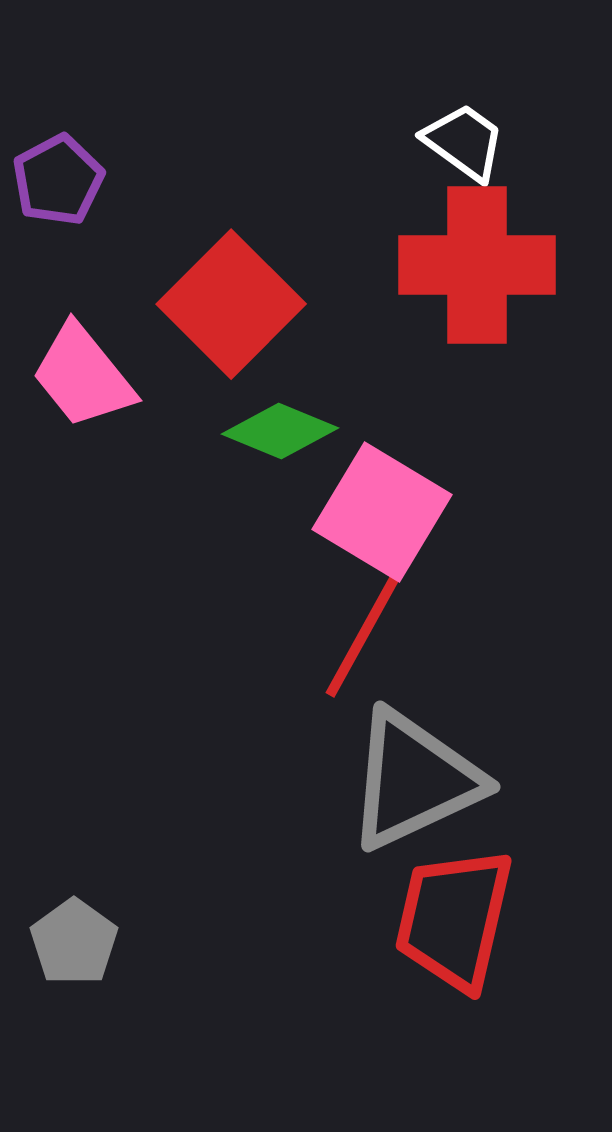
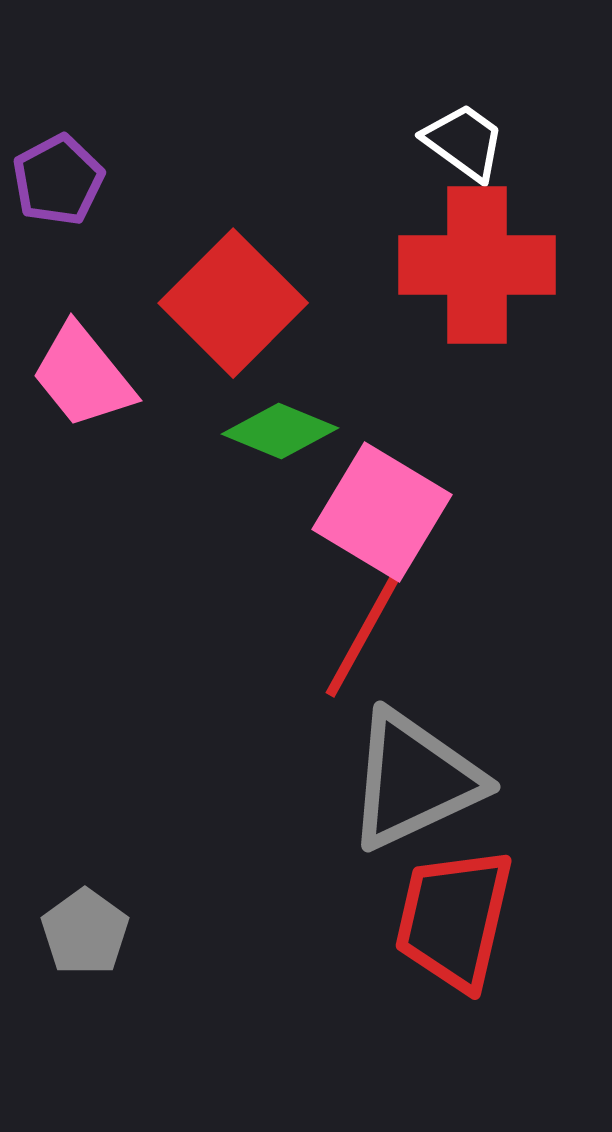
red square: moved 2 px right, 1 px up
gray pentagon: moved 11 px right, 10 px up
